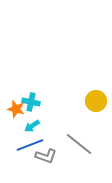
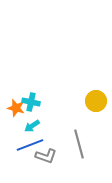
orange star: moved 1 px up
gray line: rotated 36 degrees clockwise
